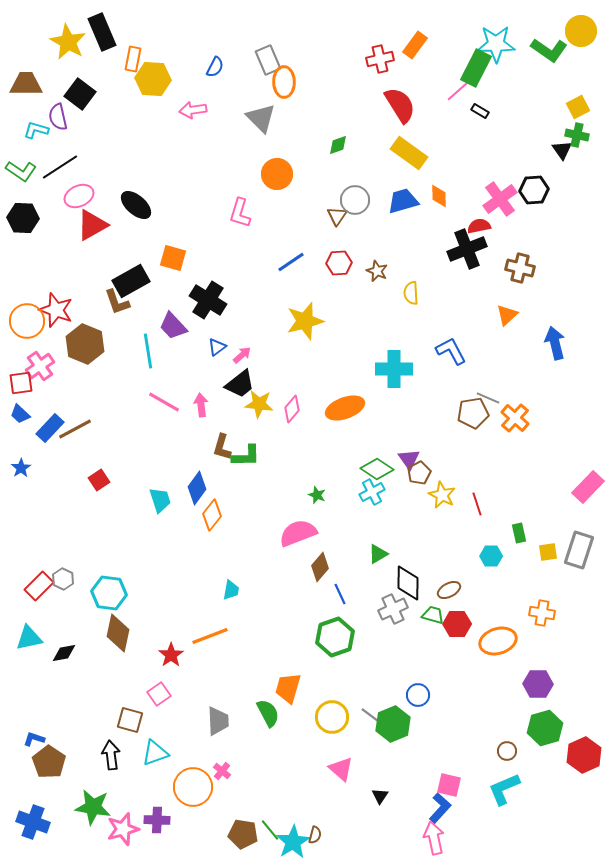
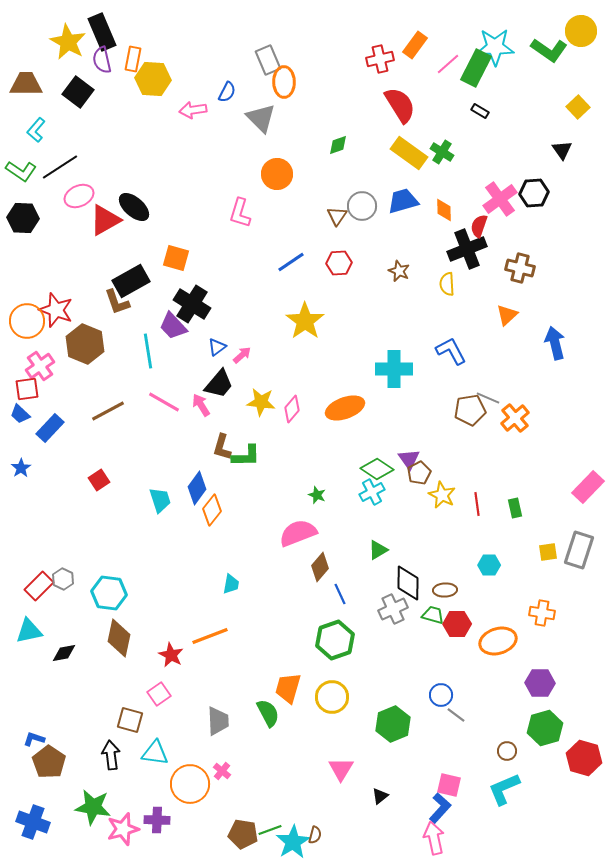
cyan star at (496, 44): moved 1 px left, 3 px down
blue semicircle at (215, 67): moved 12 px right, 25 px down
pink line at (458, 91): moved 10 px left, 27 px up
black square at (80, 94): moved 2 px left, 2 px up
yellow square at (578, 107): rotated 15 degrees counterclockwise
purple semicircle at (58, 117): moved 44 px right, 57 px up
cyan L-shape at (36, 130): rotated 65 degrees counterclockwise
green cross at (577, 135): moved 135 px left, 17 px down; rotated 20 degrees clockwise
black hexagon at (534, 190): moved 3 px down
orange diamond at (439, 196): moved 5 px right, 14 px down
gray circle at (355, 200): moved 7 px right, 6 px down
black ellipse at (136, 205): moved 2 px left, 2 px down
red triangle at (92, 225): moved 13 px right, 5 px up
red semicircle at (479, 226): rotated 60 degrees counterclockwise
orange square at (173, 258): moved 3 px right
brown star at (377, 271): moved 22 px right
yellow semicircle at (411, 293): moved 36 px right, 9 px up
black cross at (208, 300): moved 16 px left, 4 px down
yellow star at (305, 321): rotated 21 degrees counterclockwise
red square at (21, 383): moved 6 px right, 6 px down
black trapezoid at (240, 384): moved 21 px left; rotated 12 degrees counterclockwise
yellow star at (259, 404): moved 2 px right, 2 px up
pink arrow at (201, 405): rotated 25 degrees counterclockwise
brown pentagon at (473, 413): moved 3 px left, 3 px up
orange cross at (515, 418): rotated 8 degrees clockwise
brown line at (75, 429): moved 33 px right, 18 px up
red line at (477, 504): rotated 10 degrees clockwise
orange diamond at (212, 515): moved 5 px up
green rectangle at (519, 533): moved 4 px left, 25 px up
green triangle at (378, 554): moved 4 px up
cyan hexagon at (491, 556): moved 2 px left, 9 px down
cyan trapezoid at (231, 590): moved 6 px up
brown ellipse at (449, 590): moved 4 px left; rotated 25 degrees clockwise
brown diamond at (118, 633): moved 1 px right, 5 px down
green hexagon at (335, 637): moved 3 px down
cyan triangle at (29, 638): moved 7 px up
red star at (171, 655): rotated 10 degrees counterclockwise
purple hexagon at (538, 684): moved 2 px right, 1 px up
blue circle at (418, 695): moved 23 px right
gray line at (370, 715): moved 86 px right
yellow circle at (332, 717): moved 20 px up
cyan triangle at (155, 753): rotated 28 degrees clockwise
red hexagon at (584, 755): moved 3 px down; rotated 20 degrees counterclockwise
pink triangle at (341, 769): rotated 20 degrees clockwise
orange circle at (193, 787): moved 3 px left, 3 px up
black triangle at (380, 796): rotated 18 degrees clockwise
green line at (270, 830): rotated 70 degrees counterclockwise
